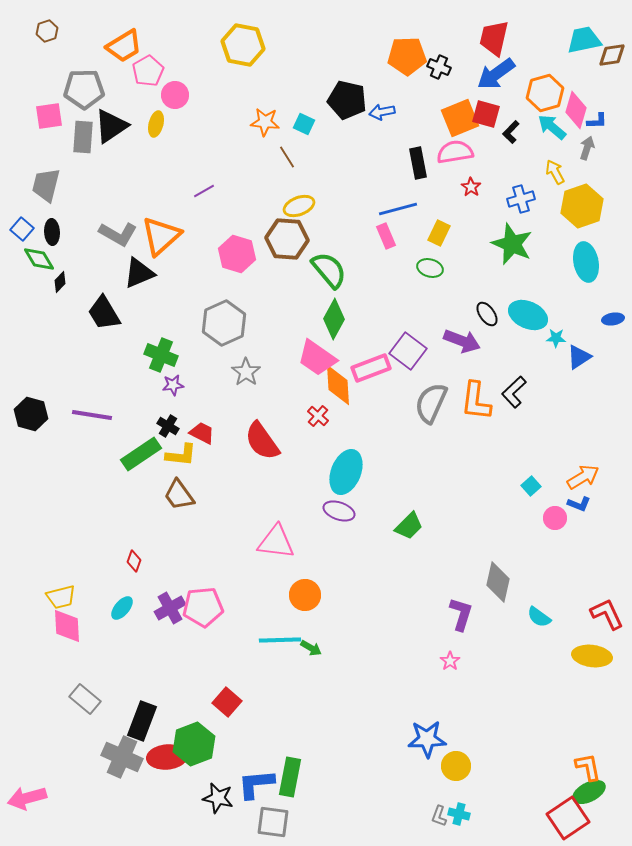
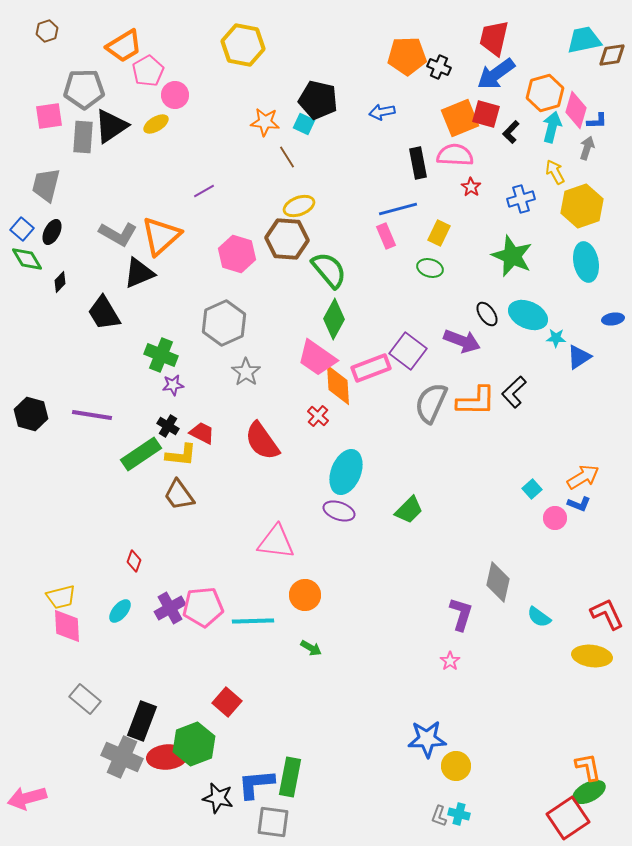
black pentagon at (347, 100): moved 29 px left
yellow ellipse at (156, 124): rotated 45 degrees clockwise
cyan arrow at (552, 127): rotated 64 degrees clockwise
pink semicircle at (455, 152): moved 3 px down; rotated 12 degrees clockwise
black ellipse at (52, 232): rotated 30 degrees clockwise
green star at (512, 244): moved 12 px down
green diamond at (39, 259): moved 12 px left
orange L-shape at (476, 401): rotated 96 degrees counterclockwise
cyan square at (531, 486): moved 1 px right, 3 px down
green trapezoid at (409, 526): moved 16 px up
cyan ellipse at (122, 608): moved 2 px left, 3 px down
cyan line at (280, 640): moved 27 px left, 19 px up
